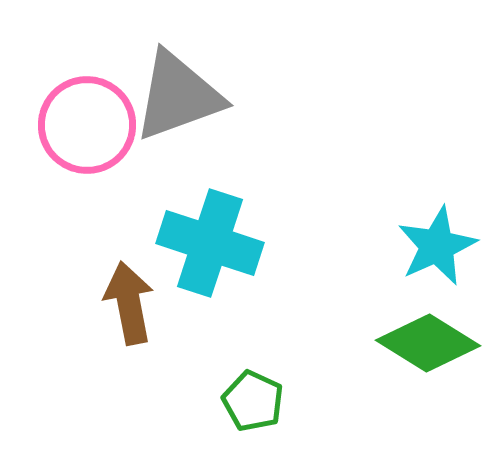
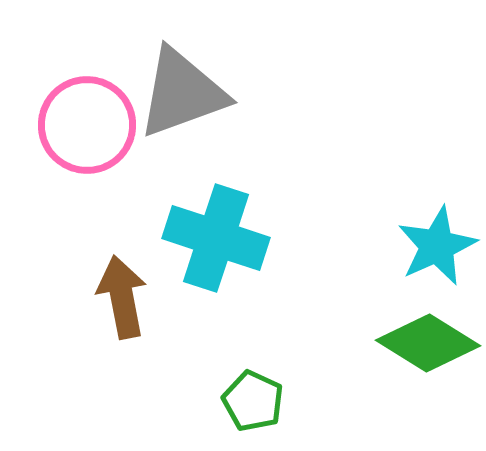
gray triangle: moved 4 px right, 3 px up
cyan cross: moved 6 px right, 5 px up
brown arrow: moved 7 px left, 6 px up
